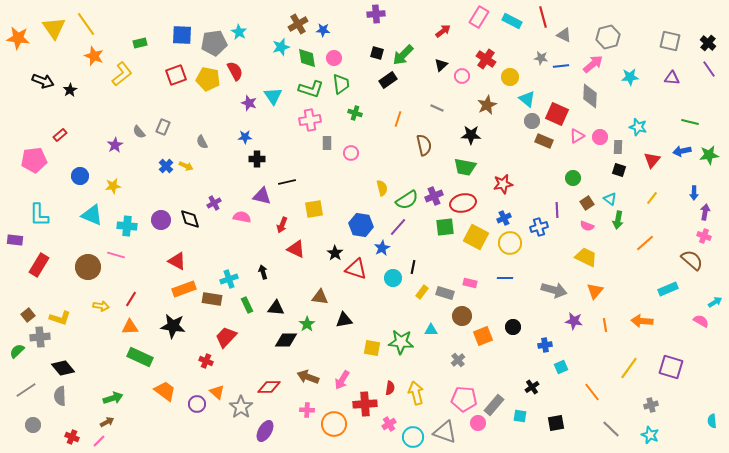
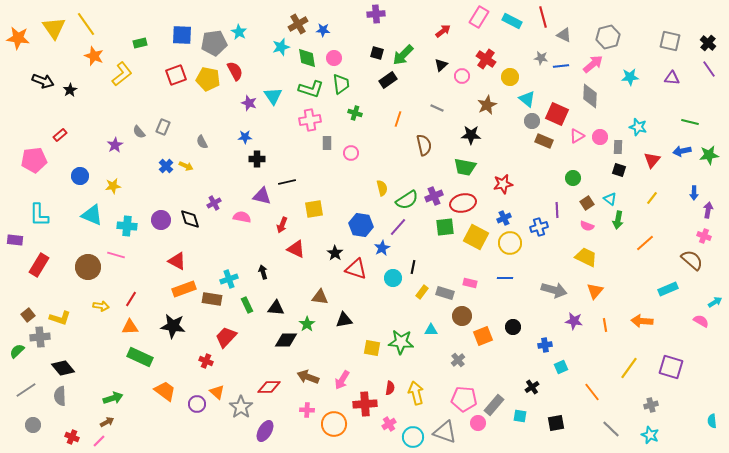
purple arrow at (705, 212): moved 3 px right, 2 px up
